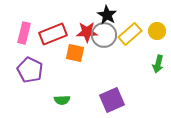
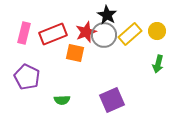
red star: moved 1 px left; rotated 20 degrees counterclockwise
purple pentagon: moved 3 px left, 7 px down
